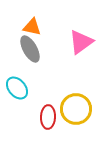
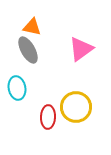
pink triangle: moved 7 px down
gray ellipse: moved 2 px left, 1 px down
cyan ellipse: rotated 30 degrees clockwise
yellow circle: moved 2 px up
